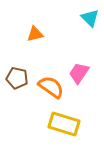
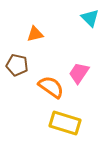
brown pentagon: moved 13 px up
yellow rectangle: moved 1 px right, 1 px up
